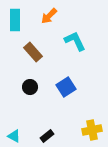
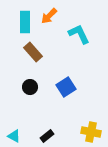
cyan rectangle: moved 10 px right, 2 px down
cyan L-shape: moved 4 px right, 7 px up
yellow cross: moved 1 px left, 2 px down; rotated 24 degrees clockwise
